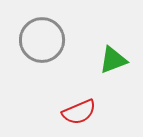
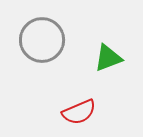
green triangle: moved 5 px left, 2 px up
